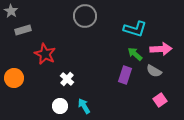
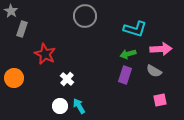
gray rectangle: moved 1 px left, 1 px up; rotated 56 degrees counterclockwise
green arrow: moved 7 px left; rotated 56 degrees counterclockwise
pink square: rotated 24 degrees clockwise
cyan arrow: moved 5 px left
